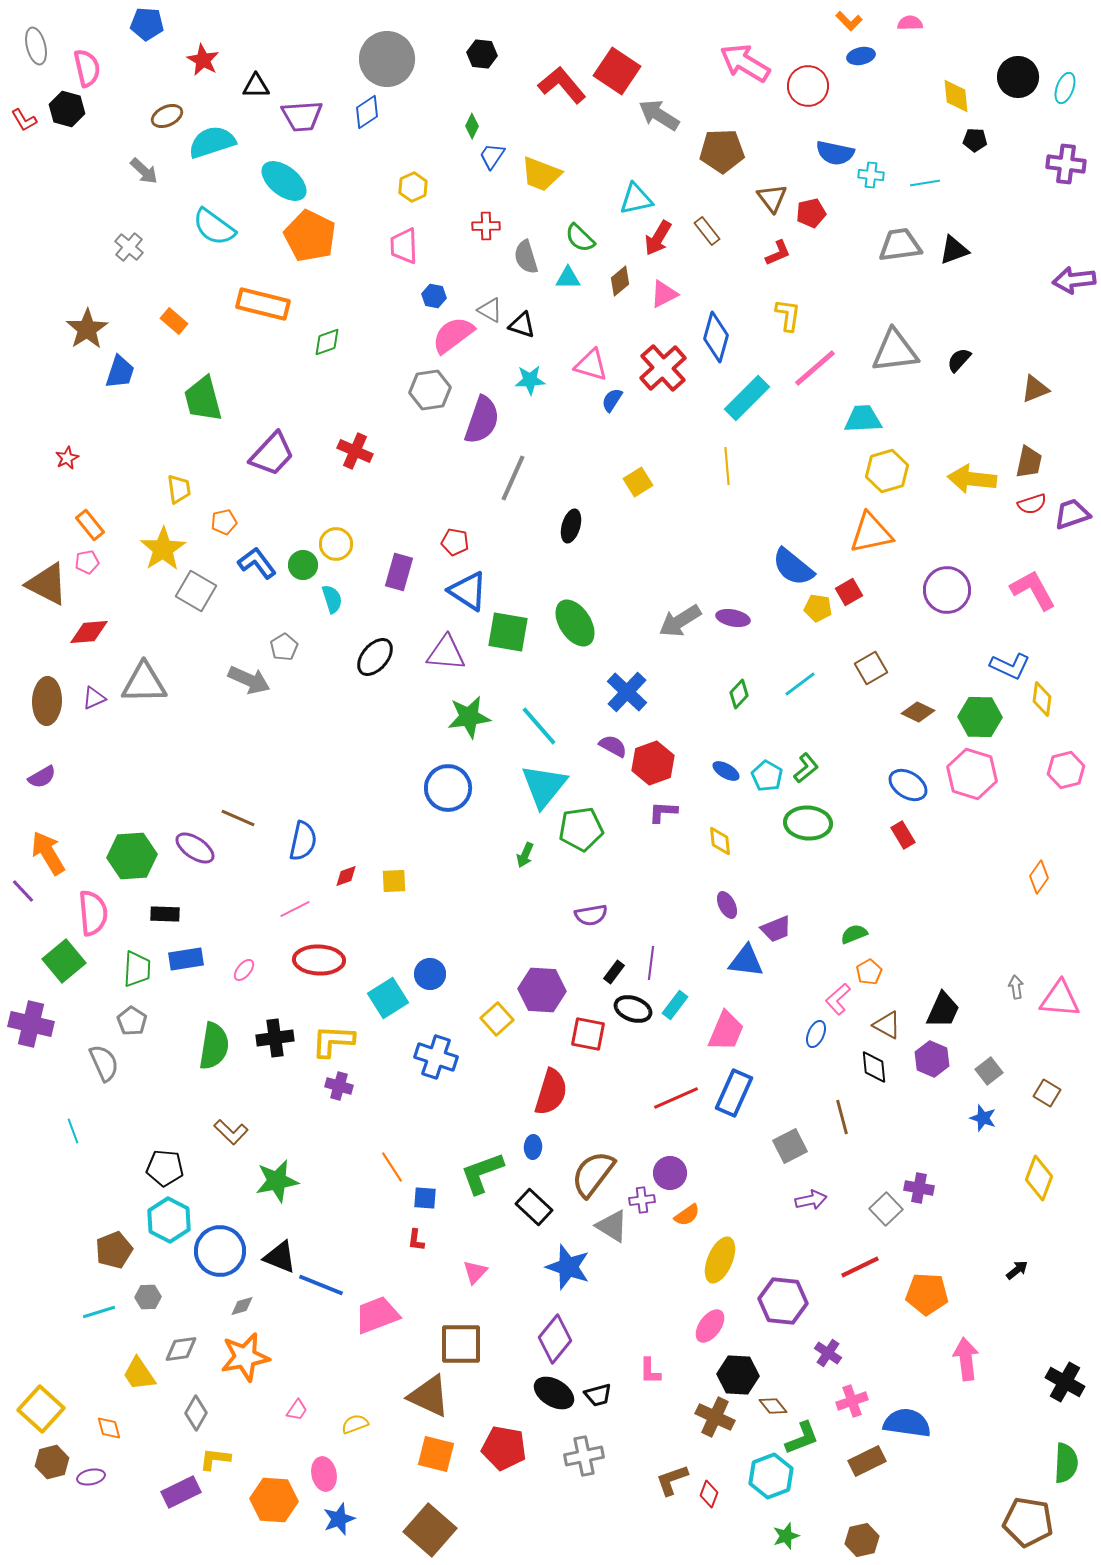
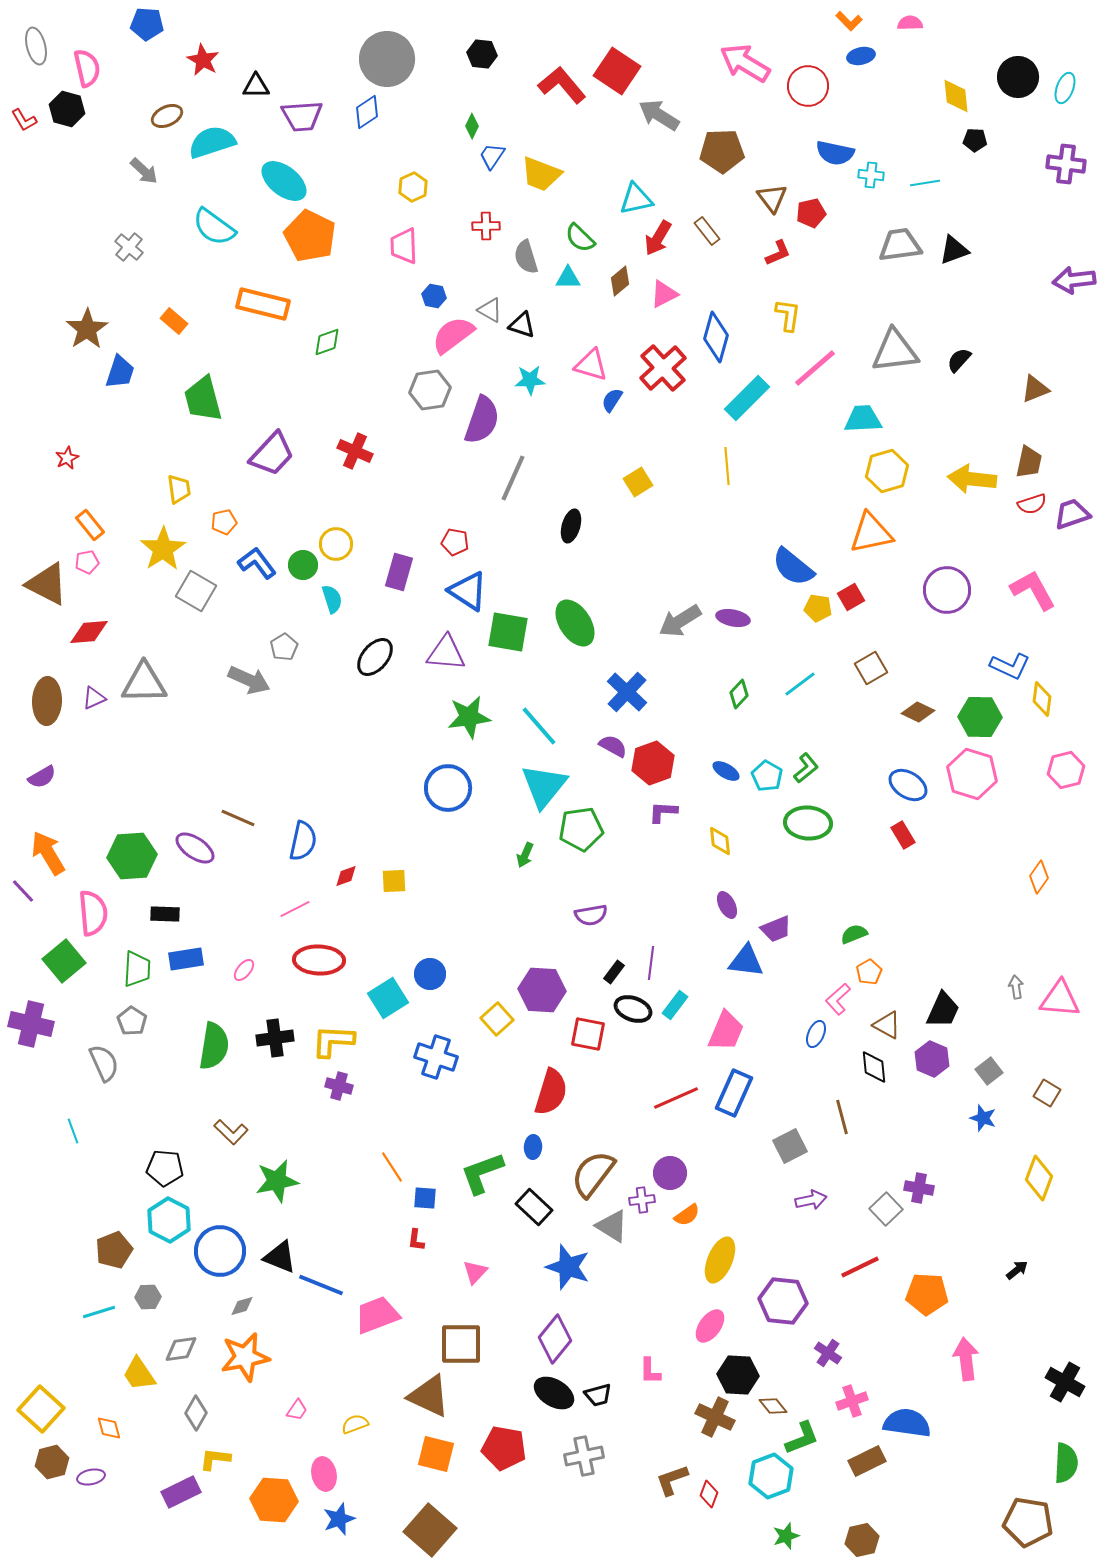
red square at (849, 592): moved 2 px right, 5 px down
